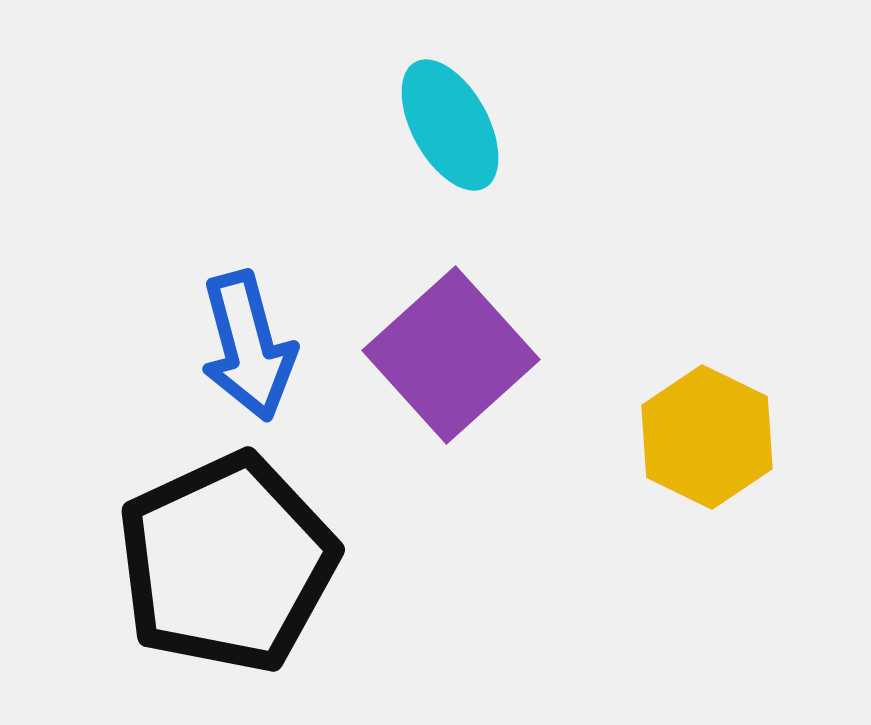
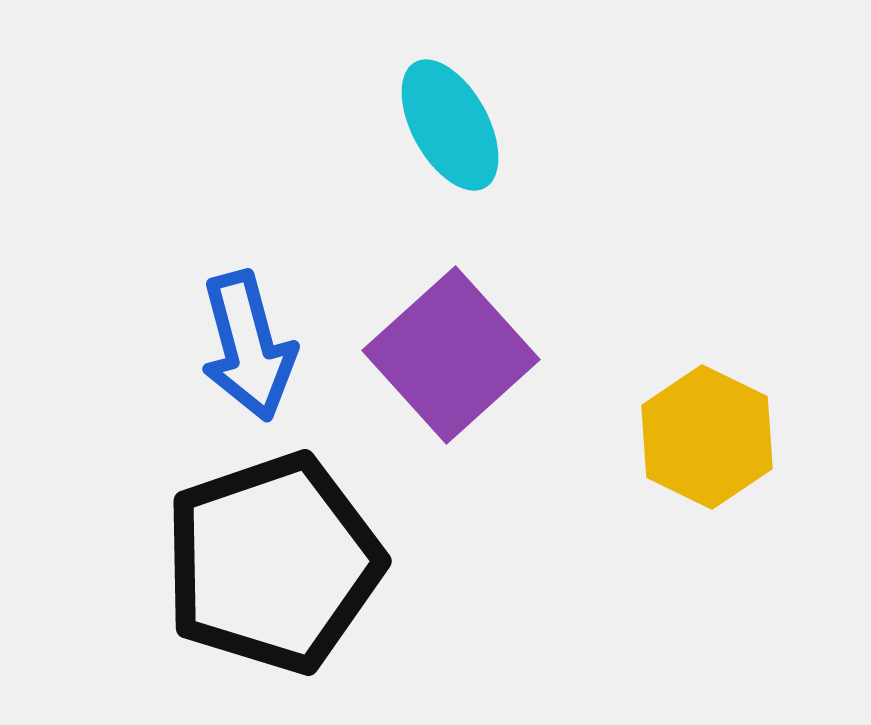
black pentagon: moved 46 px right; rotated 6 degrees clockwise
